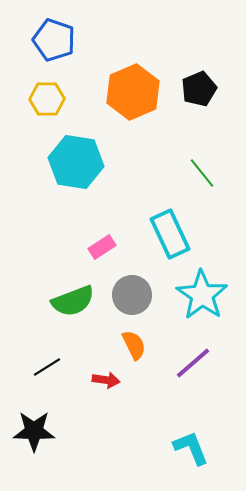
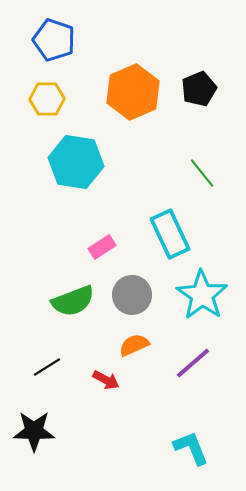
orange semicircle: rotated 88 degrees counterclockwise
red arrow: rotated 20 degrees clockwise
